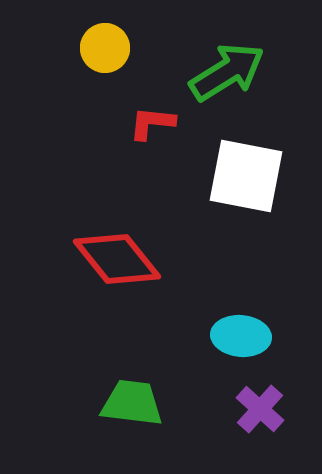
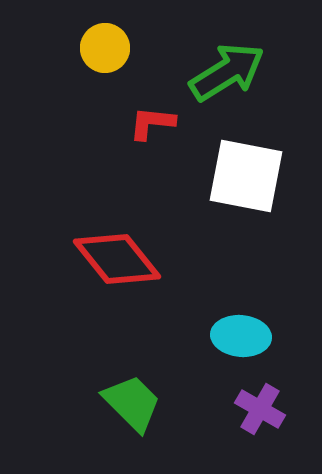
green trapezoid: rotated 38 degrees clockwise
purple cross: rotated 12 degrees counterclockwise
